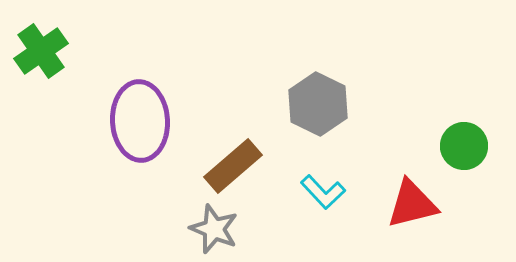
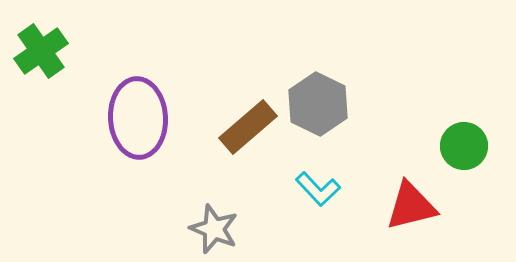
purple ellipse: moved 2 px left, 3 px up
brown rectangle: moved 15 px right, 39 px up
cyan L-shape: moved 5 px left, 3 px up
red triangle: moved 1 px left, 2 px down
